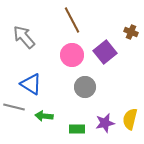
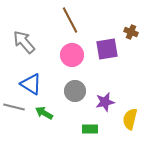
brown line: moved 2 px left
gray arrow: moved 5 px down
purple square: moved 2 px right, 3 px up; rotated 30 degrees clockwise
gray circle: moved 10 px left, 4 px down
green arrow: moved 3 px up; rotated 24 degrees clockwise
purple star: moved 21 px up
green rectangle: moved 13 px right
